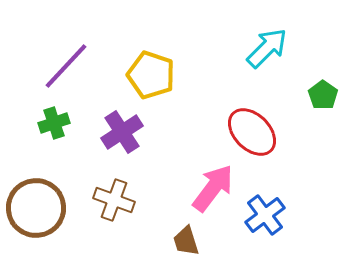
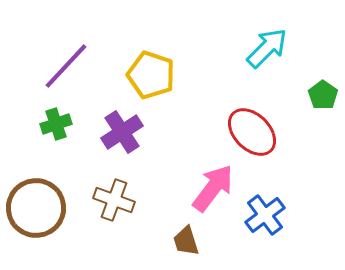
green cross: moved 2 px right, 1 px down
